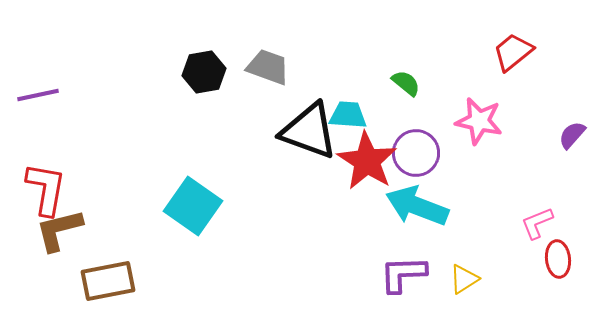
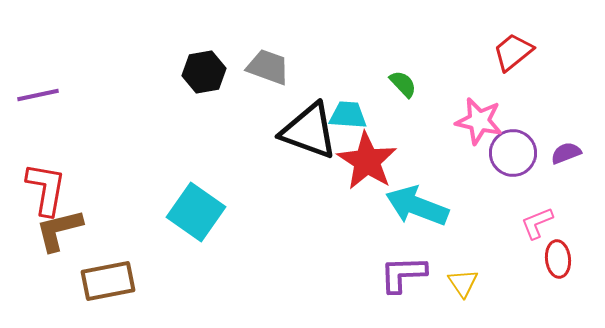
green semicircle: moved 3 px left, 1 px down; rotated 8 degrees clockwise
purple semicircle: moved 6 px left, 18 px down; rotated 28 degrees clockwise
purple circle: moved 97 px right
cyan square: moved 3 px right, 6 px down
yellow triangle: moved 1 px left, 4 px down; rotated 32 degrees counterclockwise
